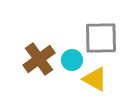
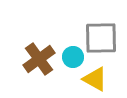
cyan circle: moved 1 px right, 3 px up
